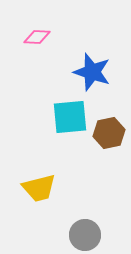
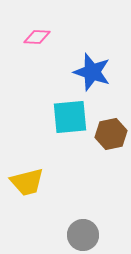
brown hexagon: moved 2 px right, 1 px down
yellow trapezoid: moved 12 px left, 6 px up
gray circle: moved 2 px left
